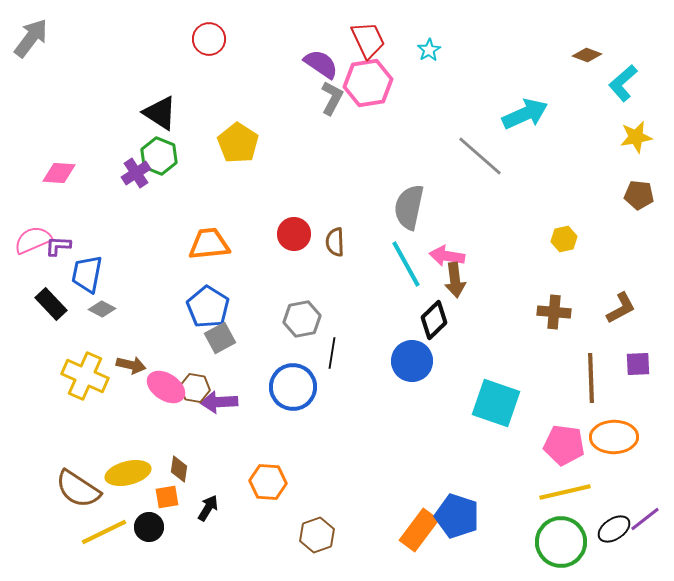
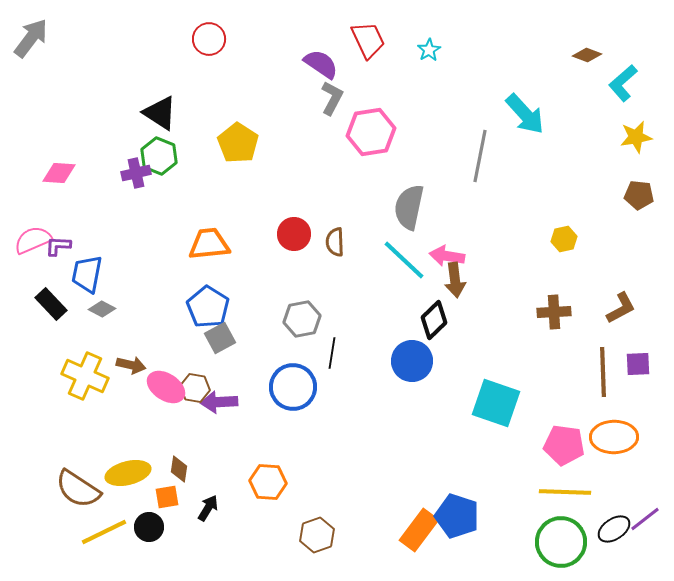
pink hexagon at (368, 83): moved 3 px right, 49 px down
cyan arrow at (525, 114): rotated 72 degrees clockwise
gray line at (480, 156): rotated 60 degrees clockwise
purple cross at (136, 173): rotated 20 degrees clockwise
cyan line at (406, 264): moved 2 px left, 4 px up; rotated 18 degrees counterclockwise
brown cross at (554, 312): rotated 8 degrees counterclockwise
brown line at (591, 378): moved 12 px right, 6 px up
yellow line at (565, 492): rotated 15 degrees clockwise
